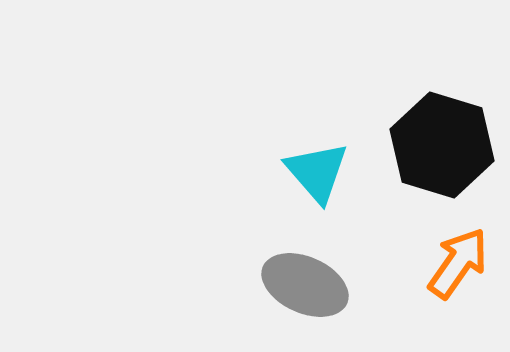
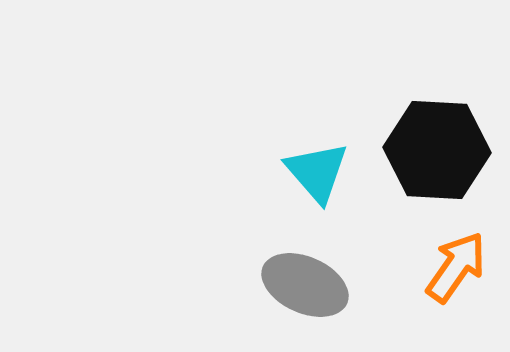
black hexagon: moved 5 px left, 5 px down; rotated 14 degrees counterclockwise
orange arrow: moved 2 px left, 4 px down
